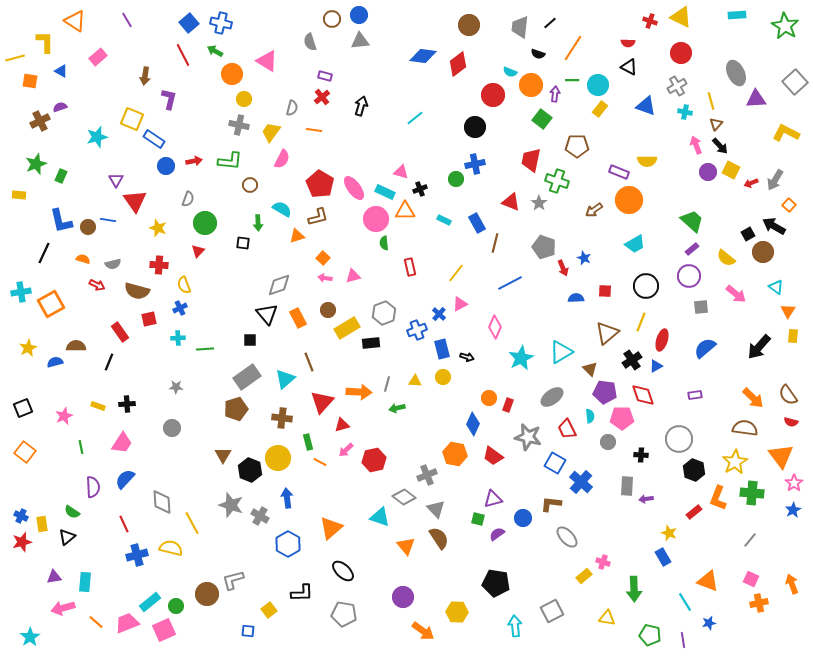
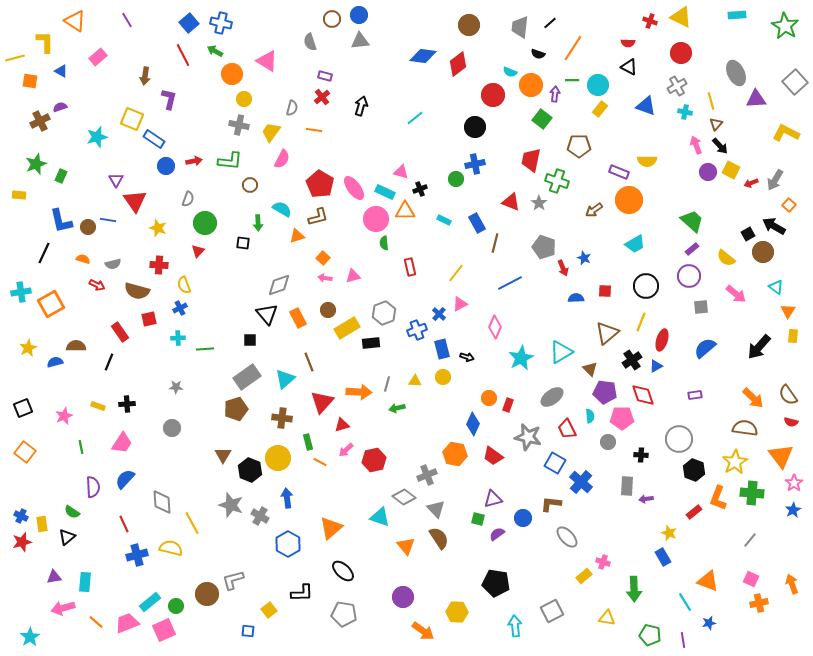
brown pentagon at (577, 146): moved 2 px right
